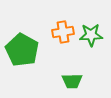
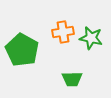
green star: moved 3 px down; rotated 15 degrees clockwise
green trapezoid: moved 2 px up
